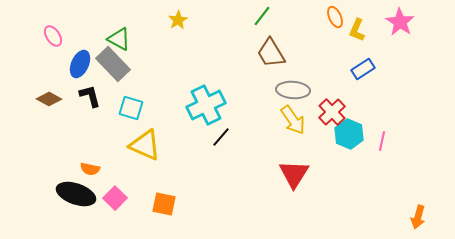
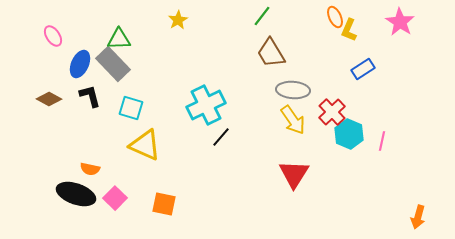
yellow L-shape: moved 8 px left
green triangle: rotated 30 degrees counterclockwise
